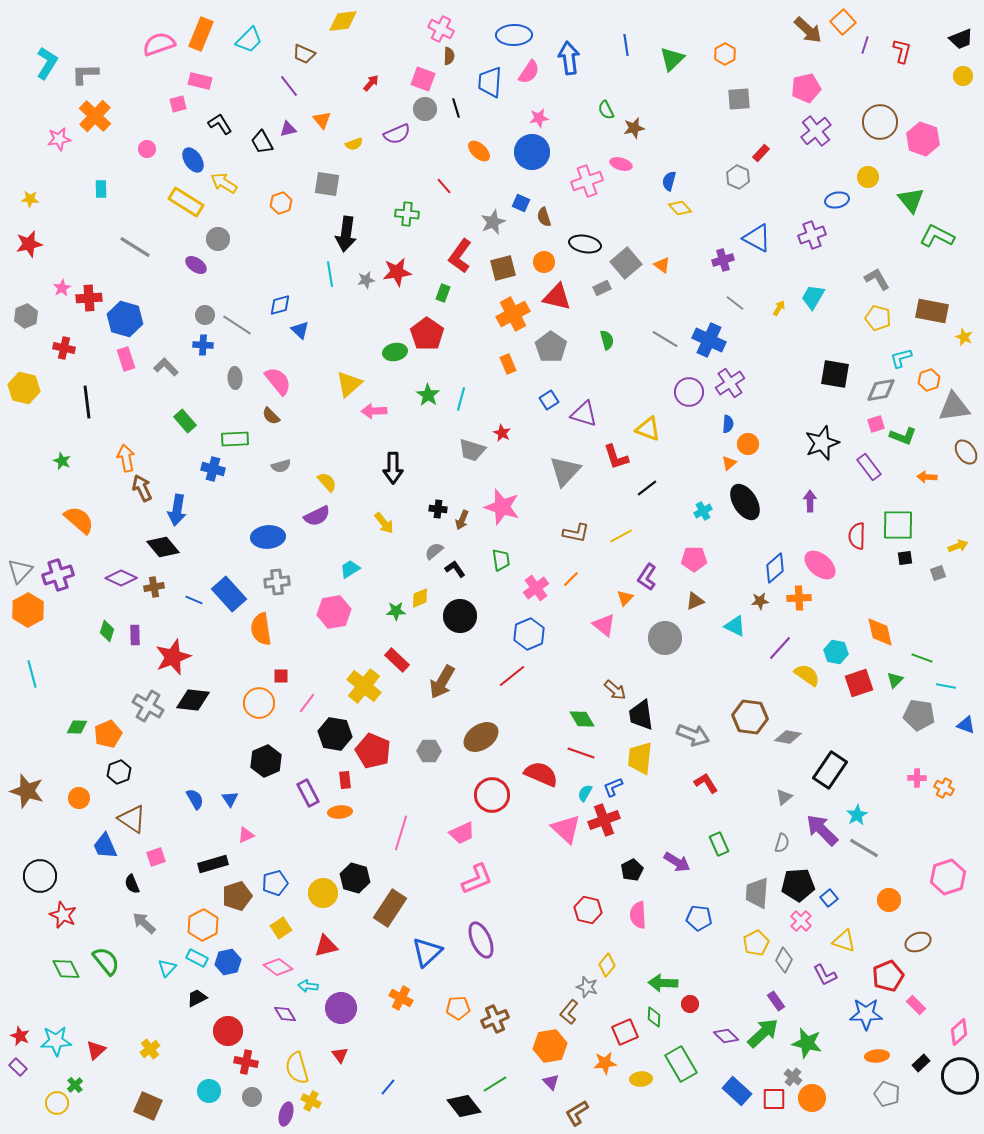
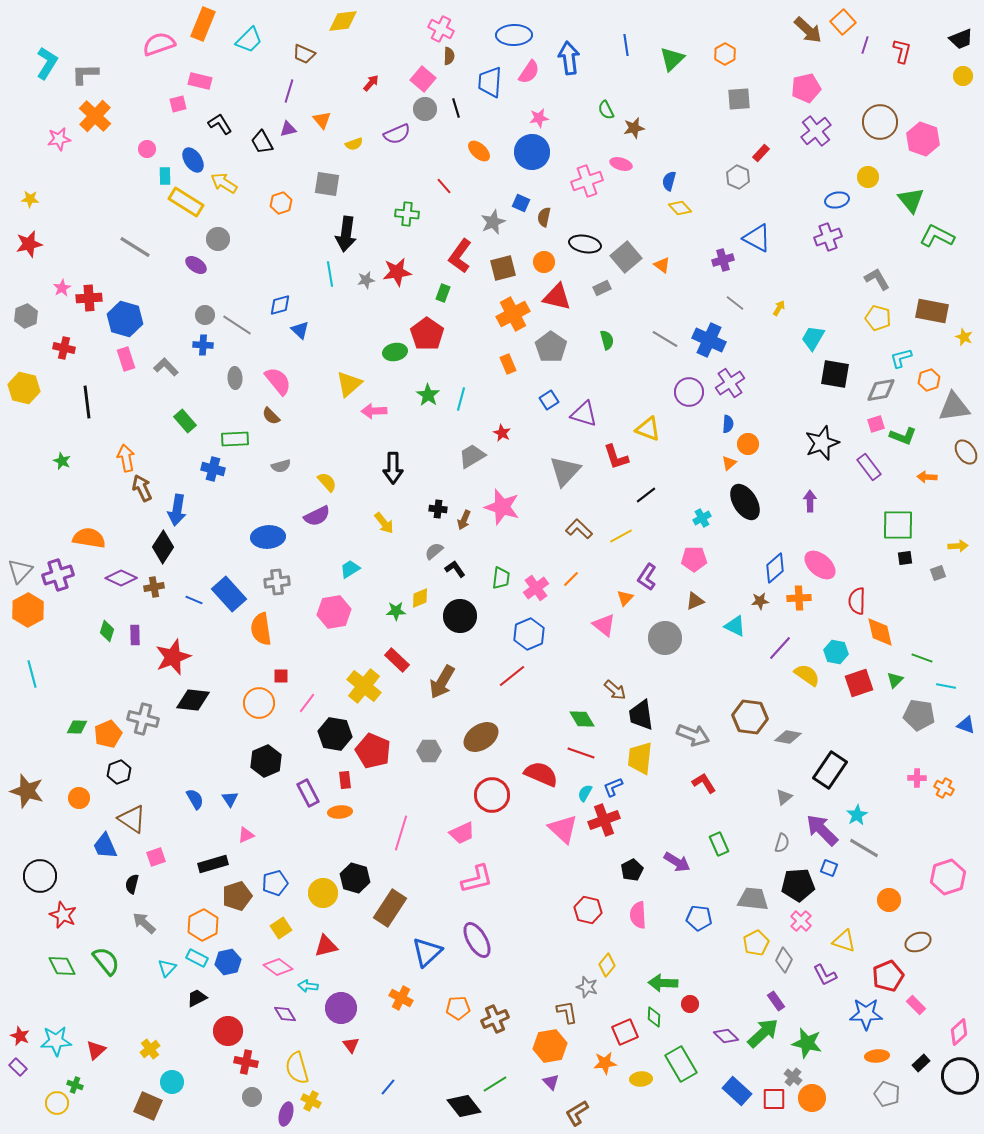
orange rectangle at (201, 34): moved 2 px right, 10 px up
pink square at (423, 79): rotated 20 degrees clockwise
purple line at (289, 86): moved 5 px down; rotated 55 degrees clockwise
cyan rectangle at (101, 189): moved 64 px right, 13 px up
brown semicircle at (544, 217): rotated 30 degrees clockwise
purple cross at (812, 235): moved 16 px right, 2 px down
gray square at (626, 263): moved 6 px up
cyan trapezoid at (813, 297): moved 41 px down
gray trapezoid at (472, 450): moved 6 px down; rotated 132 degrees clockwise
black line at (647, 488): moved 1 px left, 7 px down
cyan cross at (703, 511): moved 1 px left, 7 px down
orange semicircle at (79, 520): moved 10 px right, 18 px down; rotated 32 degrees counterclockwise
brown arrow at (462, 520): moved 2 px right
brown L-shape at (576, 533): moved 3 px right, 4 px up; rotated 148 degrees counterclockwise
red semicircle at (857, 536): moved 65 px down
yellow arrow at (958, 546): rotated 18 degrees clockwise
black diamond at (163, 547): rotated 72 degrees clockwise
green trapezoid at (501, 560): moved 18 px down; rotated 15 degrees clockwise
gray cross at (148, 706): moved 5 px left, 13 px down; rotated 16 degrees counterclockwise
red L-shape at (706, 783): moved 2 px left
pink triangle at (566, 829): moved 3 px left
pink L-shape at (477, 879): rotated 8 degrees clockwise
black semicircle at (132, 884): rotated 36 degrees clockwise
gray trapezoid at (757, 893): moved 4 px left, 6 px down; rotated 92 degrees clockwise
blue square at (829, 898): moved 30 px up; rotated 30 degrees counterclockwise
purple ellipse at (481, 940): moved 4 px left; rotated 6 degrees counterclockwise
green diamond at (66, 969): moved 4 px left, 3 px up
brown L-shape at (569, 1012): moved 2 px left; rotated 130 degrees clockwise
red triangle at (340, 1055): moved 11 px right, 10 px up
green cross at (75, 1085): rotated 28 degrees counterclockwise
cyan circle at (209, 1091): moved 37 px left, 9 px up
